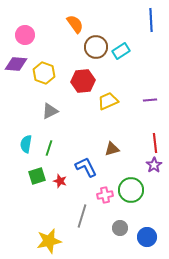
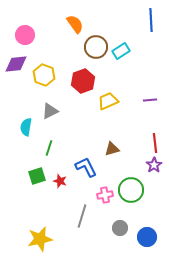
purple diamond: rotated 10 degrees counterclockwise
yellow hexagon: moved 2 px down
red hexagon: rotated 15 degrees counterclockwise
cyan semicircle: moved 17 px up
yellow star: moved 9 px left, 2 px up
